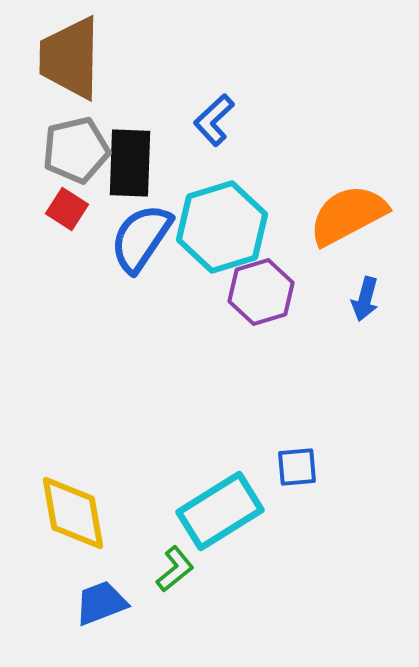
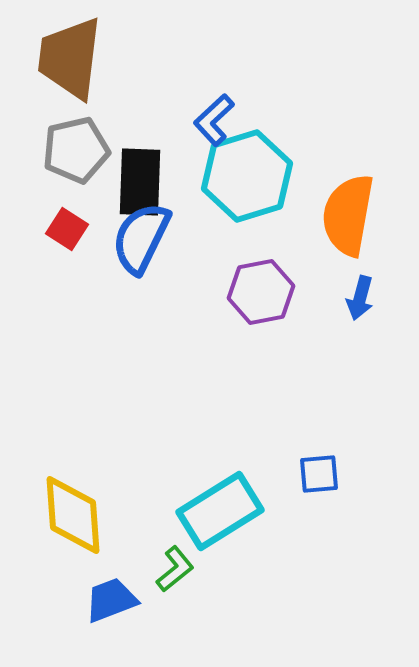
brown trapezoid: rotated 6 degrees clockwise
black rectangle: moved 10 px right, 19 px down
red square: moved 20 px down
orange semicircle: rotated 52 degrees counterclockwise
cyan hexagon: moved 25 px right, 51 px up
blue semicircle: rotated 8 degrees counterclockwise
purple hexagon: rotated 6 degrees clockwise
blue arrow: moved 5 px left, 1 px up
blue square: moved 22 px right, 7 px down
yellow diamond: moved 2 px down; rotated 6 degrees clockwise
blue trapezoid: moved 10 px right, 3 px up
